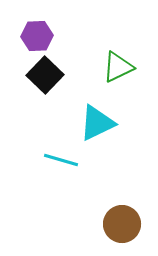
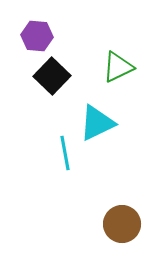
purple hexagon: rotated 8 degrees clockwise
black square: moved 7 px right, 1 px down
cyan line: moved 4 px right, 7 px up; rotated 64 degrees clockwise
